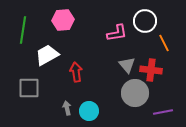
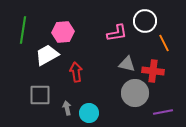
pink hexagon: moved 12 px down
gray triangle: moved 1 px up; rotated 36 degrees counterclockwise
red cross: moved 2 px right, 1 px down
gray square: moved 11 px right, 7 px down
cyan circle: moved 2 px down
